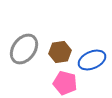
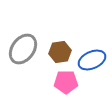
gray ellipse: moved 1 px left
pink pentagon: moved 1 px right, 1 px up; rotated 15 degrees counterclockwise
